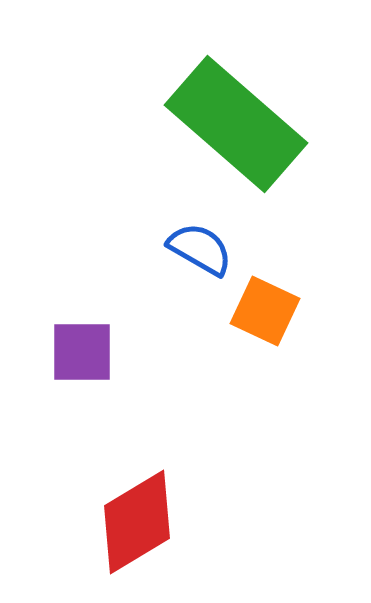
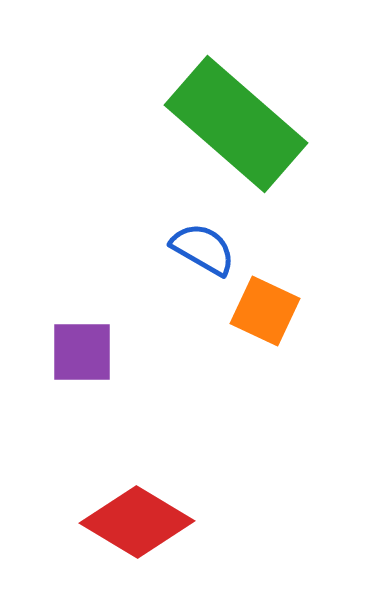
blue semicircle: moved 3 px right
red diamond: rotated 62 degrees clockwise
